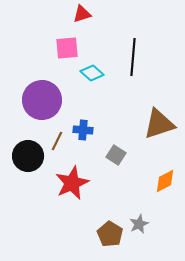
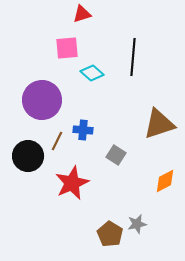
gray star: moved 2 px left; rotated 12 degrees clockwise
